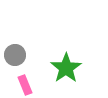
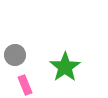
green star: moved 1 px left, 1 px up
